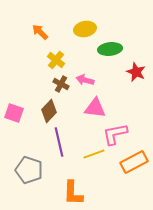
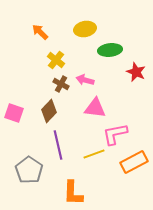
green ellipse: moved 1 px down
purple line: moved 1 px left, 3 px down
gray pentagon: rotated 16 degrees clockwise
